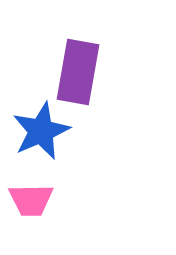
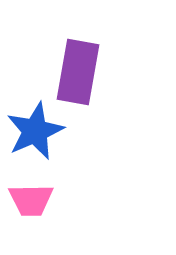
blue star: moved 6 px left
